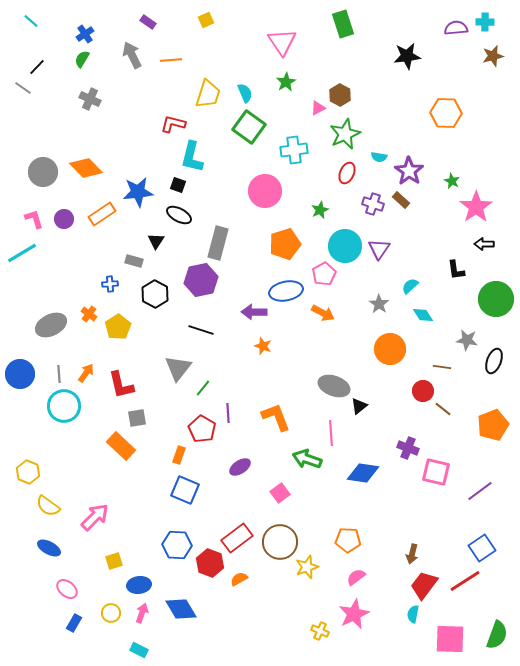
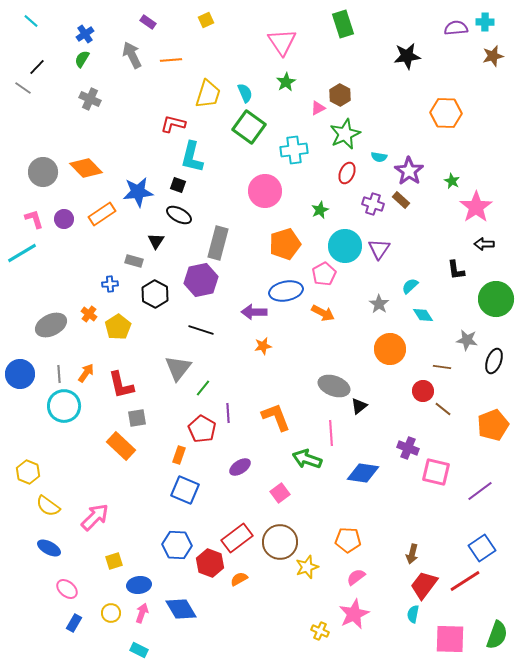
orange star at (263, 346): rotated 30 degrees counterclockwise
